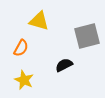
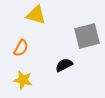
yellow triangle: moved 3 px left, 6 px up
yellow star: moved 1 px left; rotated 12 degrees counterclockwise
